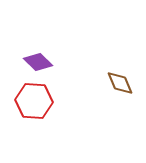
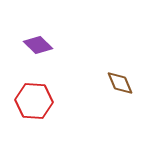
purple diamond: moved 17 px up
